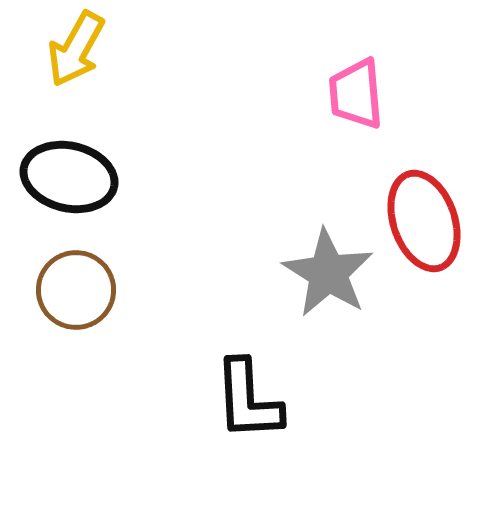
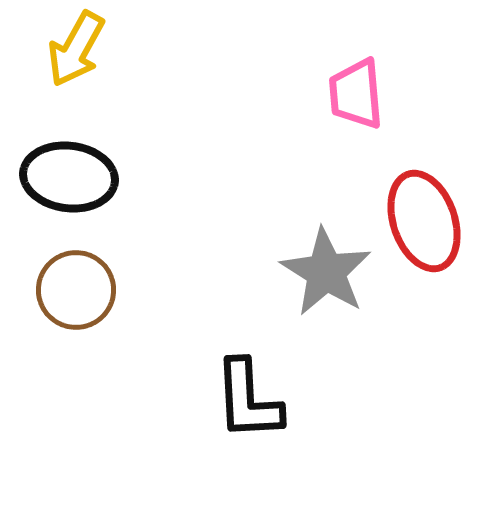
black ellipse: rotated 6 degrees counterclockwise
gray star: moved 2 px left, 1 px up
